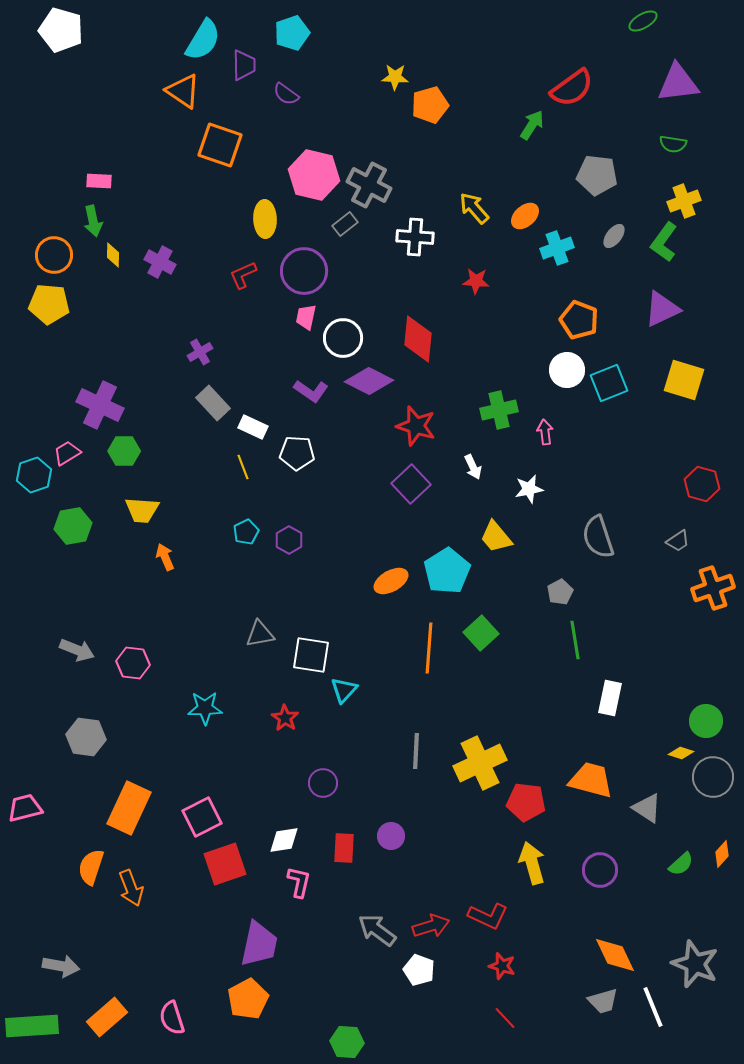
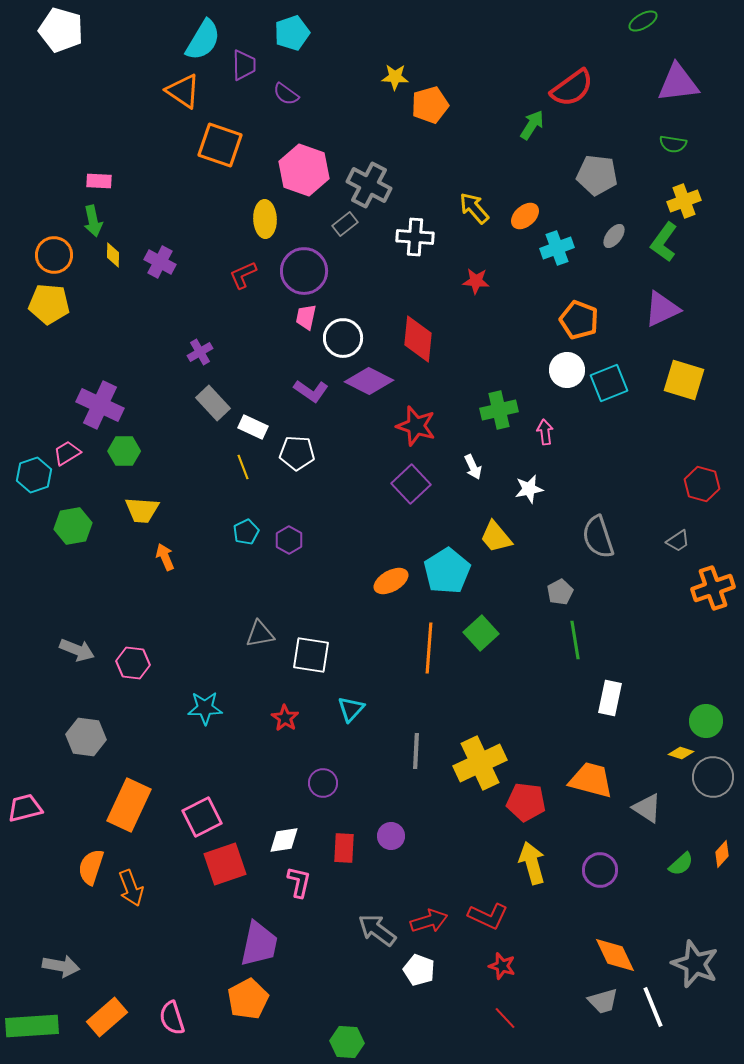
pink hexagon at (314, 175): moved 10 px left, 5 px up; rotated 6 degrees clockwise
cyan triangle at (344, 690): moved 7 px right, 19 px down
orange rectangle at (129, 808): moved 3 px up
red arrow at (431, 926): moved 2 px left, 5 px up
